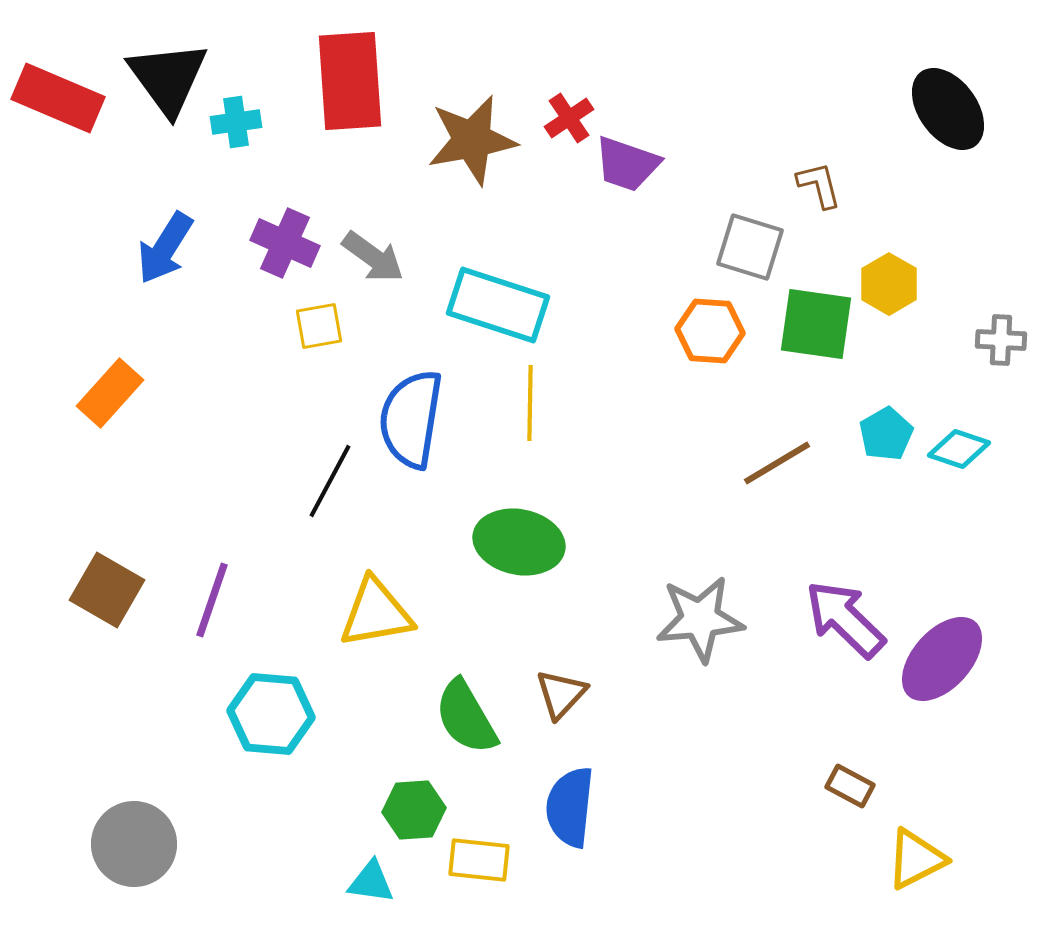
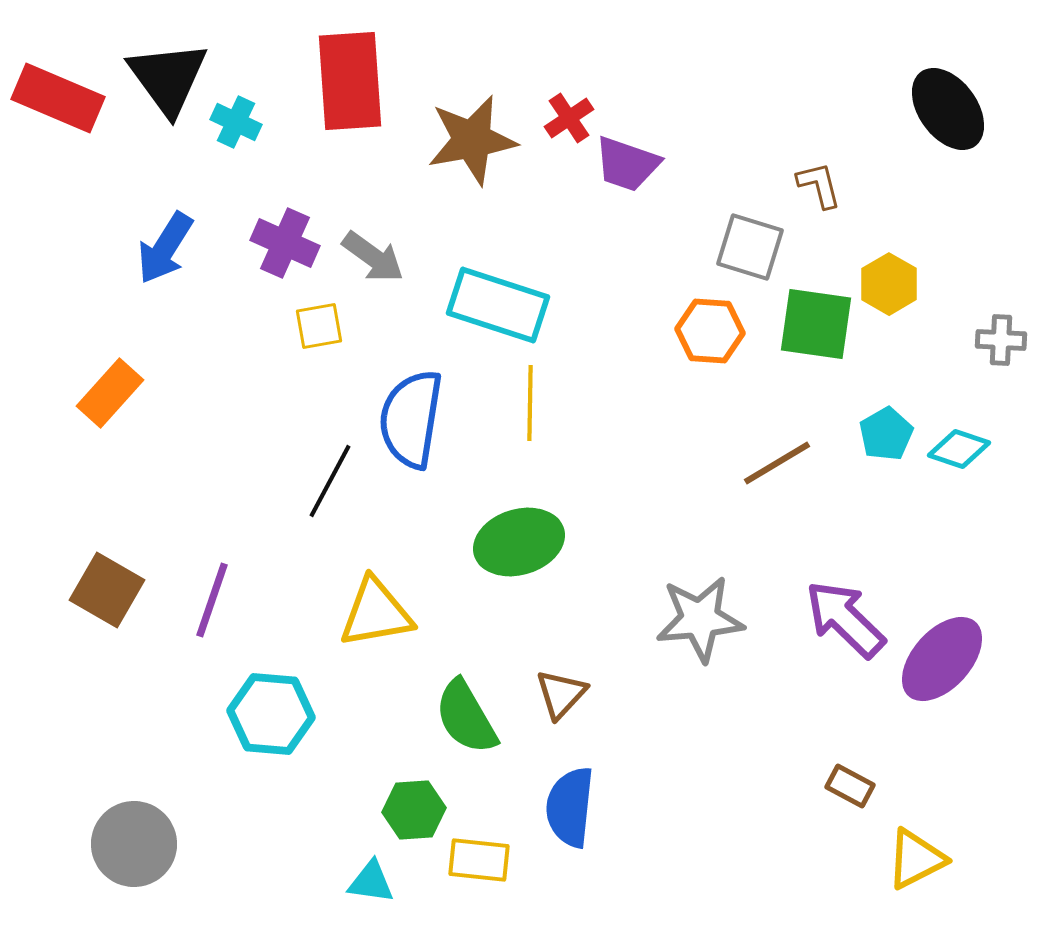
cyan cross at (236, 122): rotated 33 degrees clockwise
green ellipse at (519, 542): rotated 28 degrees counterclockwise
